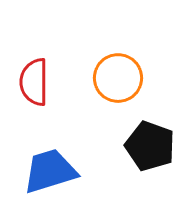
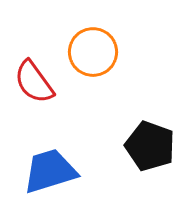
orange circle: moved 25 px left, 26 px up
red semicircle: rotated 36 degrees counterclockwise
